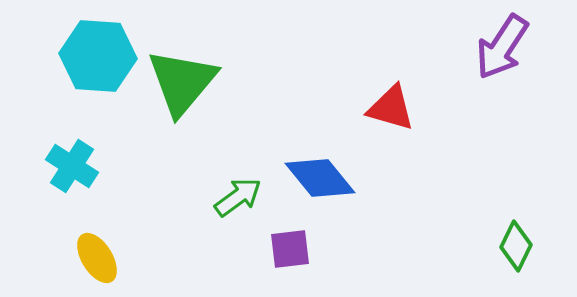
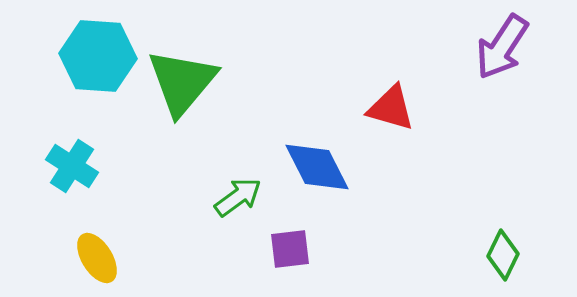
blue diamond: moved 3 px left, 11 px up; rotated 12 degrees clockwise
green diamond: moved 13 px left, 9 px down
